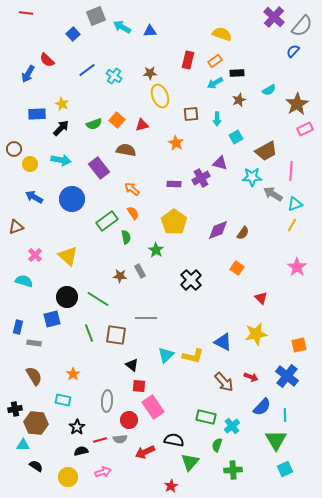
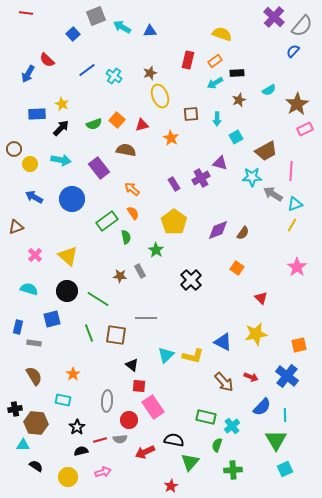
brown star at (150, 73): rotated 16 degrees counterclockwise
orange star at (176, 143): moved 5 px left, 5 px up
purple rectangle at (174, 184): rotated 56 degrees clockwise
cyan semicircle at (24, 281): moved 5 px right, 8 px down
black circle at (67, 297): moved 6 px up
